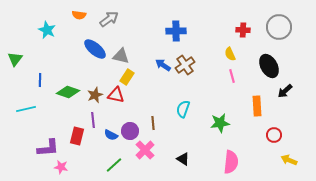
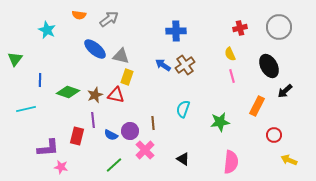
red cross: moved 3 px left, 2 px up; rotated 16 degrees counterclockwise
yellow rectangle: rotated 14 degrees counterclockwise
orange rectangle: rotated 30 degrees clockwise
green star: moved 1 px up
